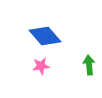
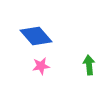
blue diamond: moved 9 px left
